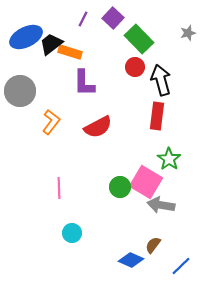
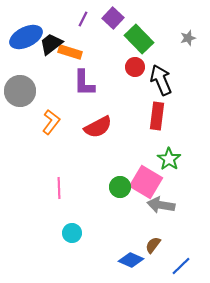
gray star: moved 5 px down
black arrow: rotated 8 degrees counterclockwise
